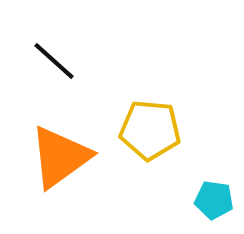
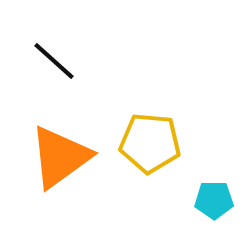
yellow pentagon: moved 13 px down
cyan pentagon: rotated 9 degrees counterclockwise
